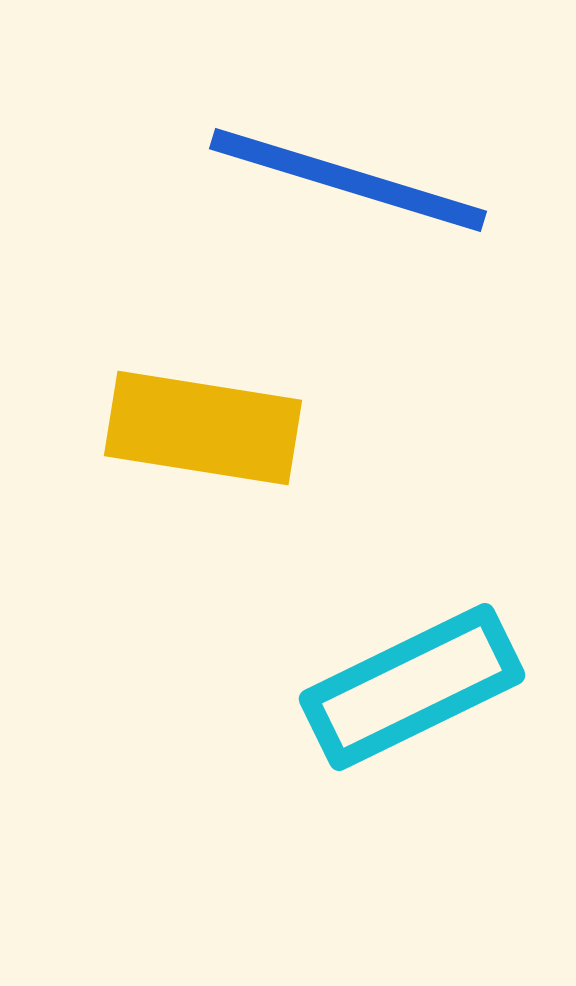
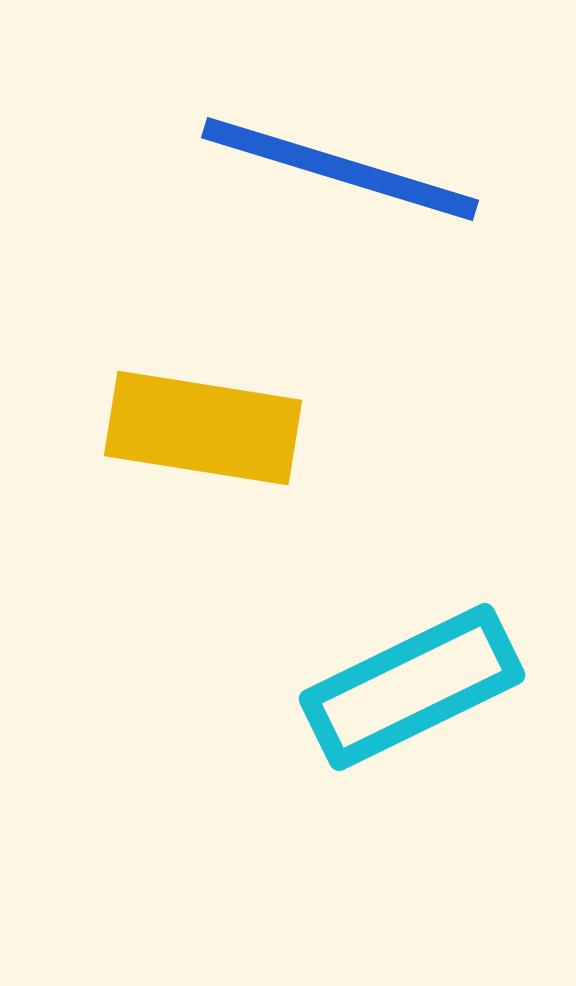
blue line: moved 8 px left, 11 px up
